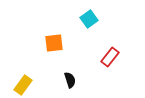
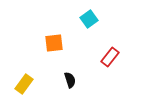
yellow rectangle: moved 1 px right, 1 px up
